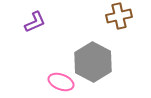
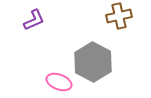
purple L-shape: moved 1 px left, 2 px up
pink ellipse: moved 2 px left
